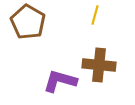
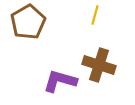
brown pentagon: rotated 12 degrees clockwise
brown cross: rotated 12 degrees clockwise
